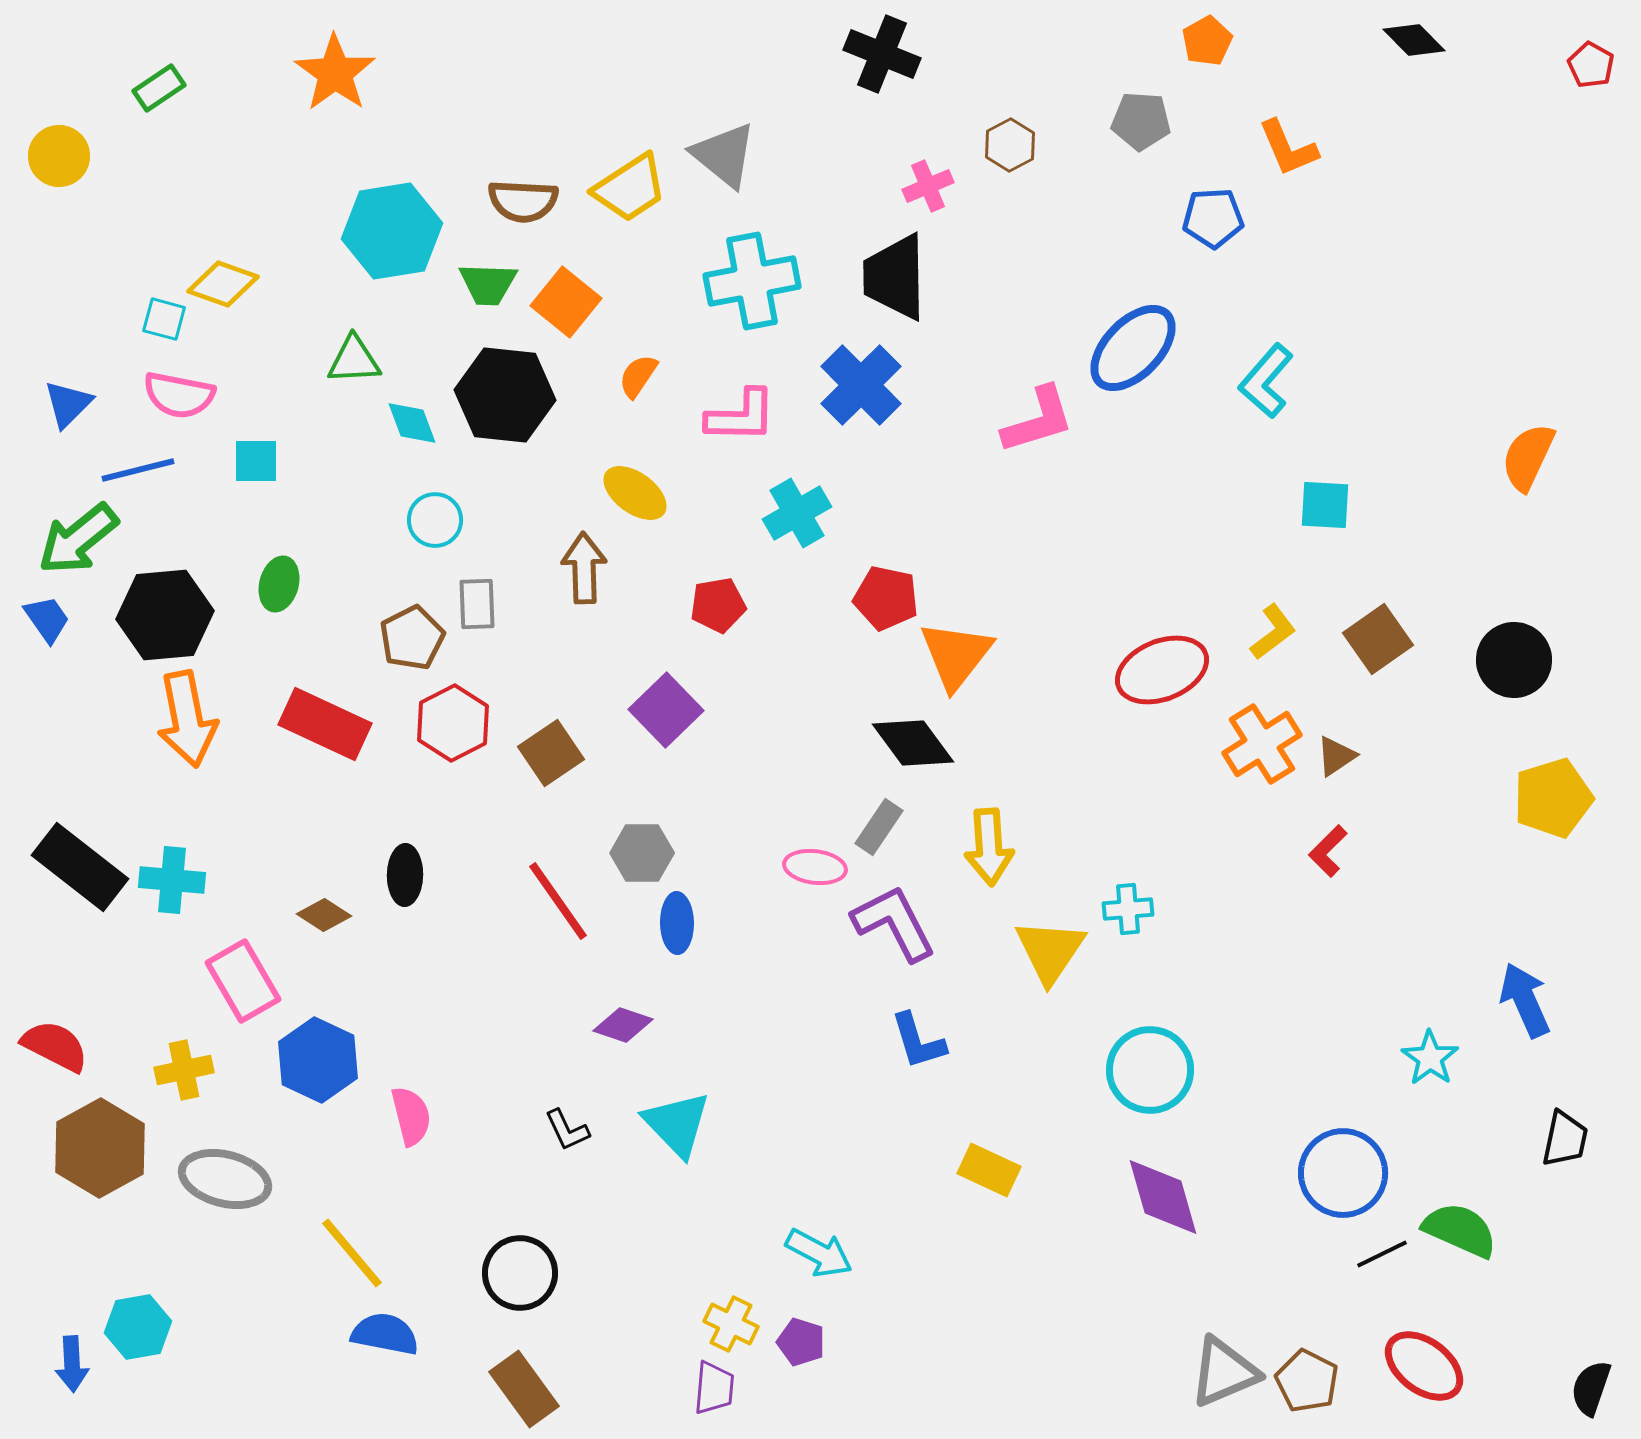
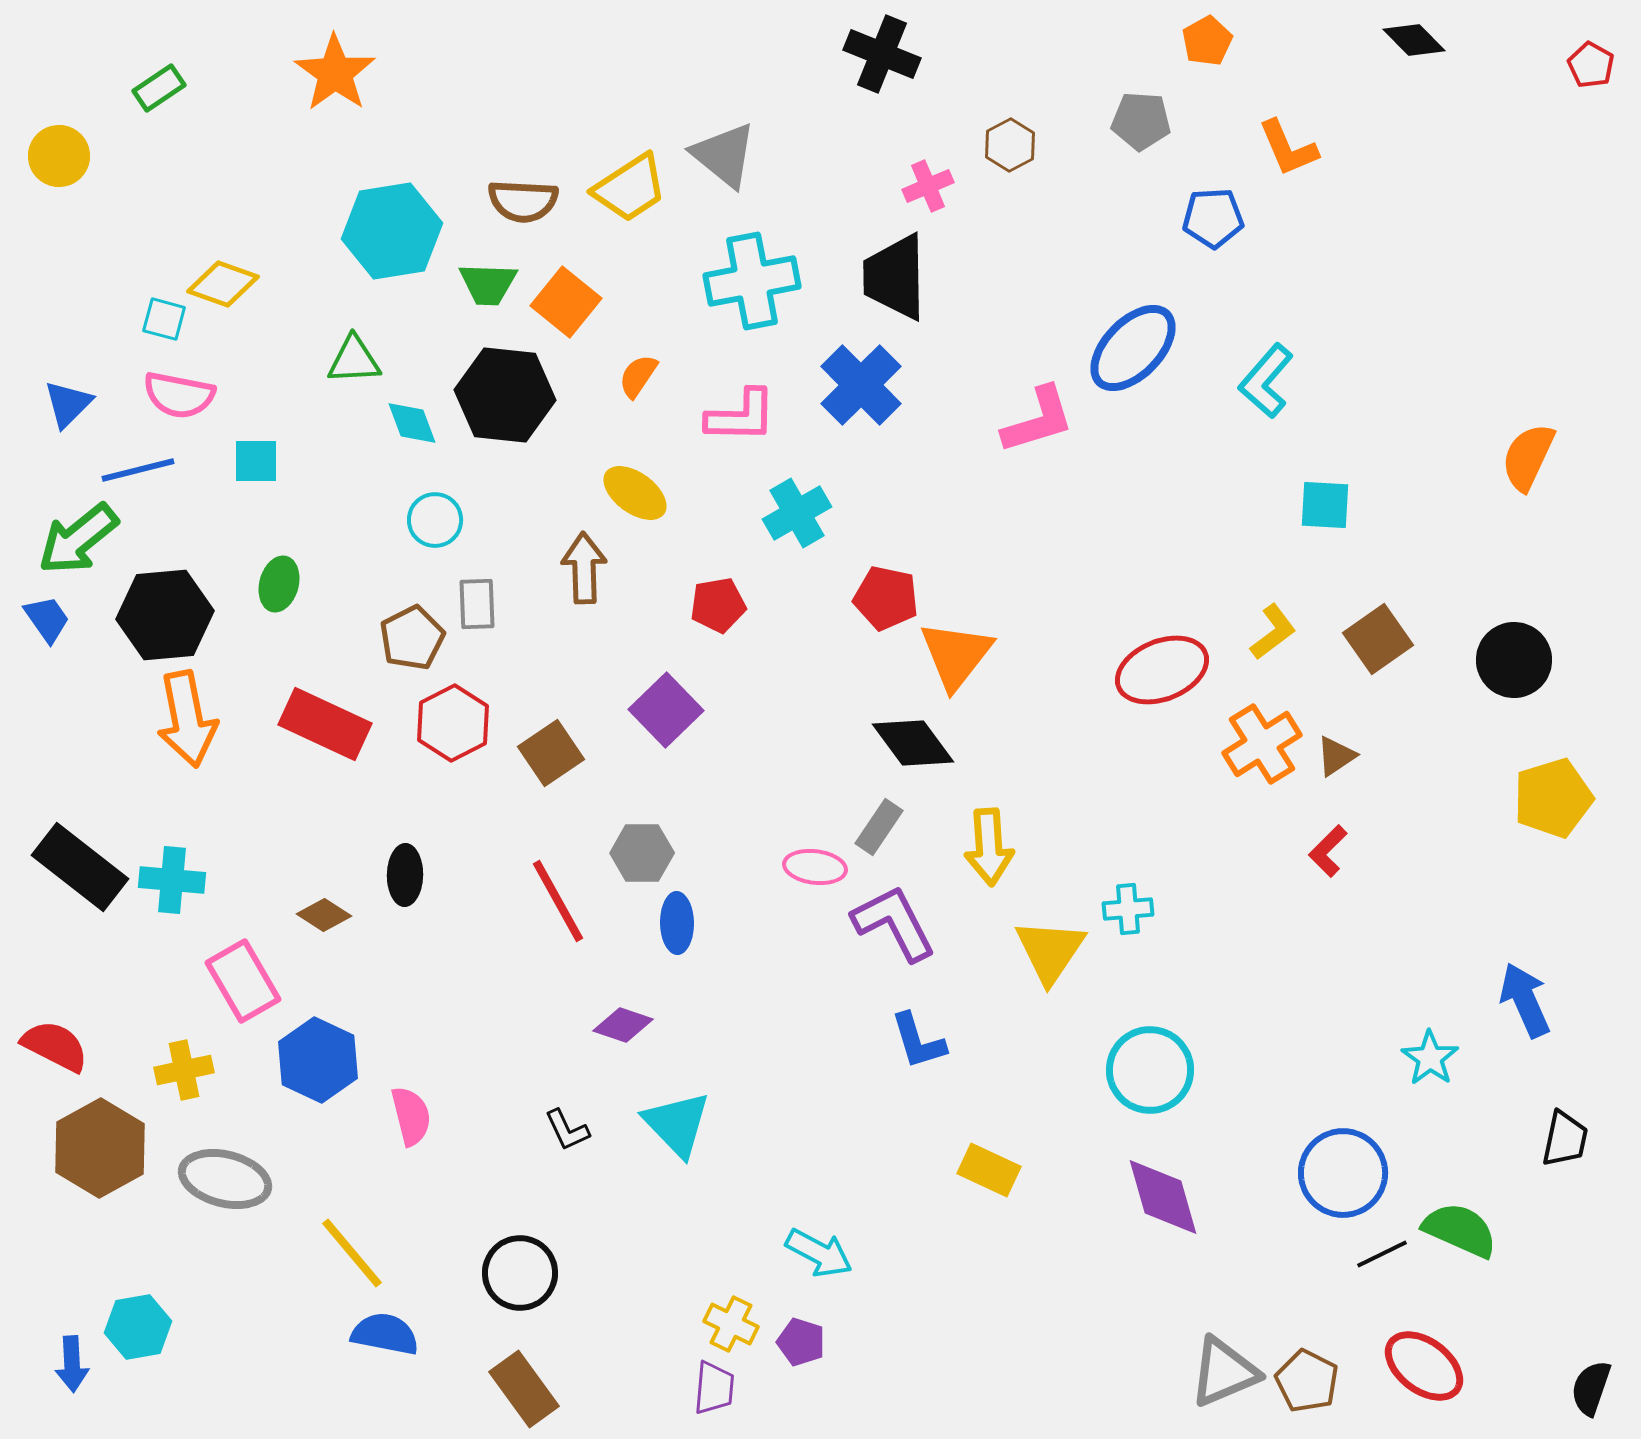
red line at (558, 901): rotated 6 degrees clockwise
